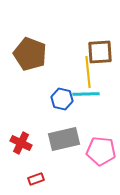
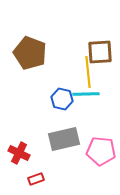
brown pentagon: moved 1 px up
red cross: moved 2 px left, 10 px down
